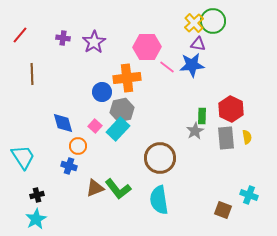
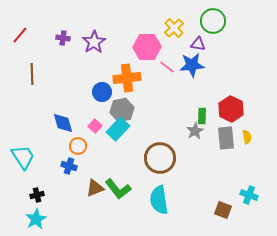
yellow cross: moved 20 px left, 5 px down
